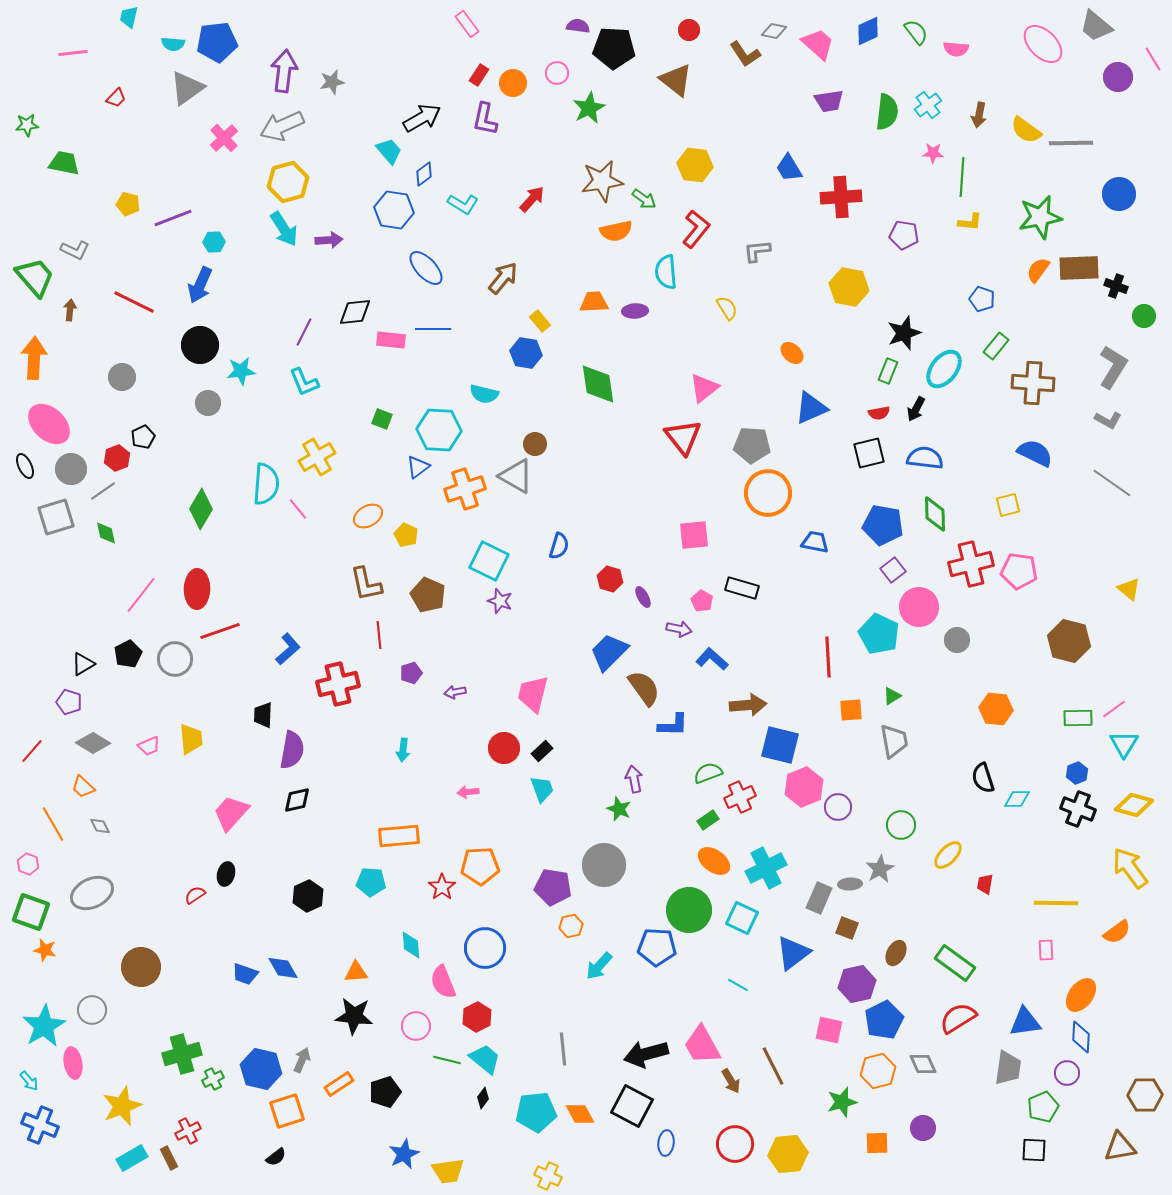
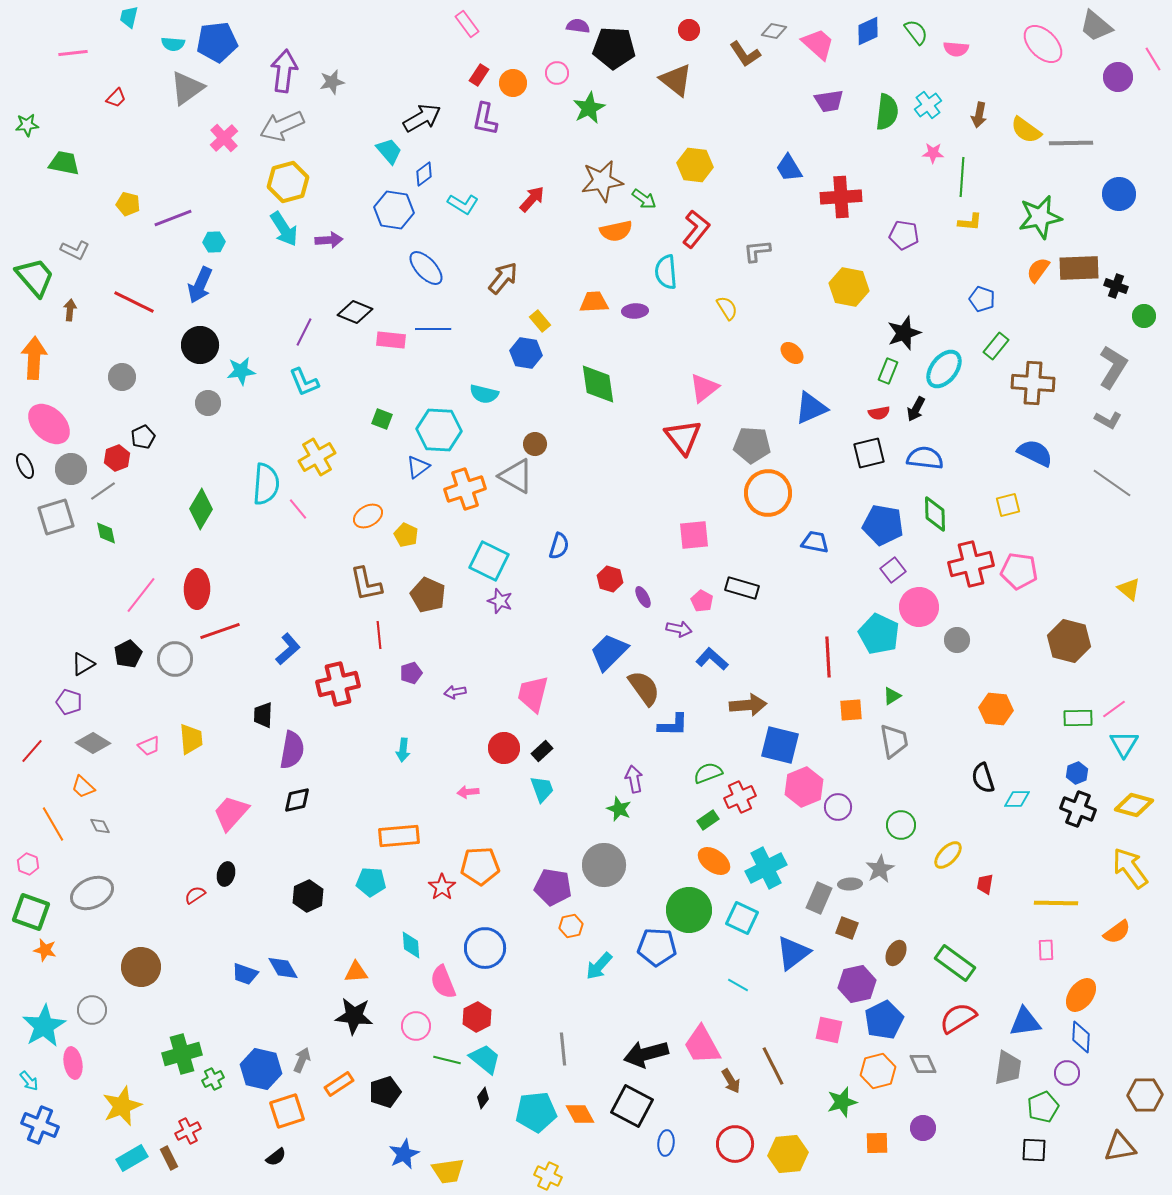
black diamond at (355, 312): rotated 28 degrees clockwise
